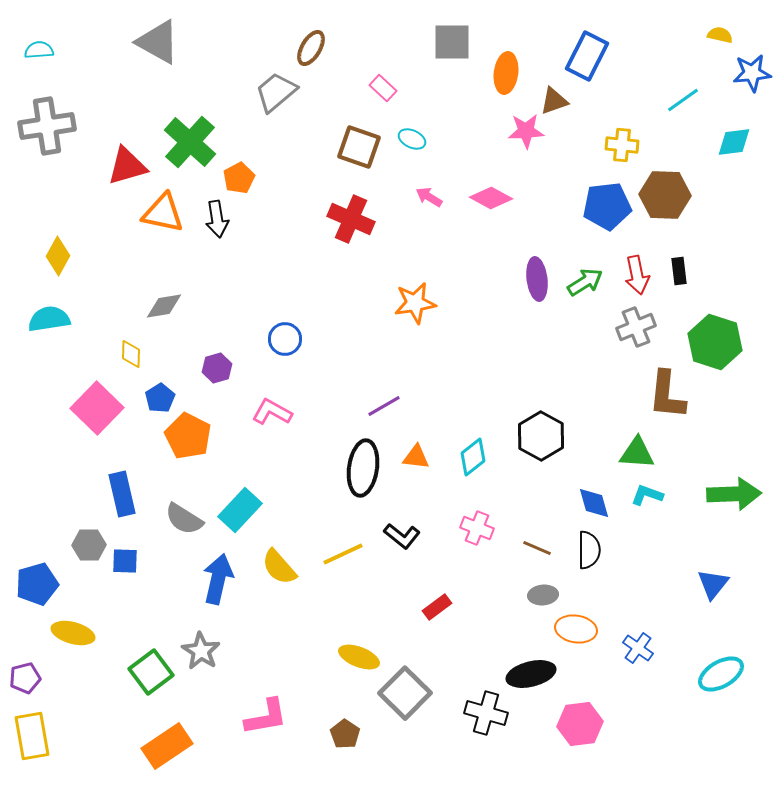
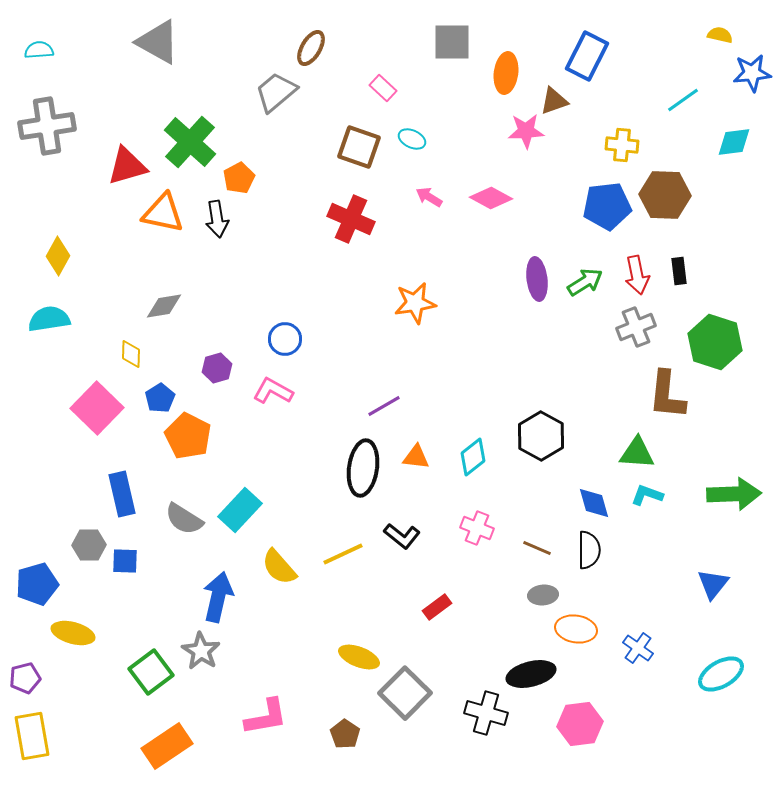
pink L-shape at (272, 412): moved 1 px right, 21 px up
blue arrow at (218, 579): moved 18 px down
